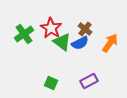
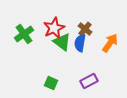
red star: moved 3 px right; rotated 15 degrees clockwise
blue semicircle: rotated 126 degrees clockwise
